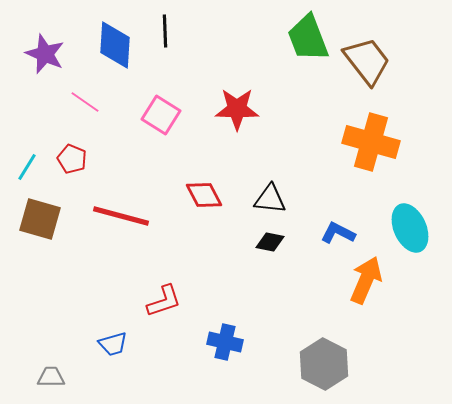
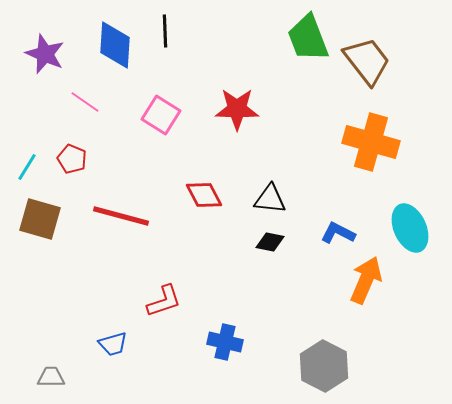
gray hexagon: moved 2 px down
